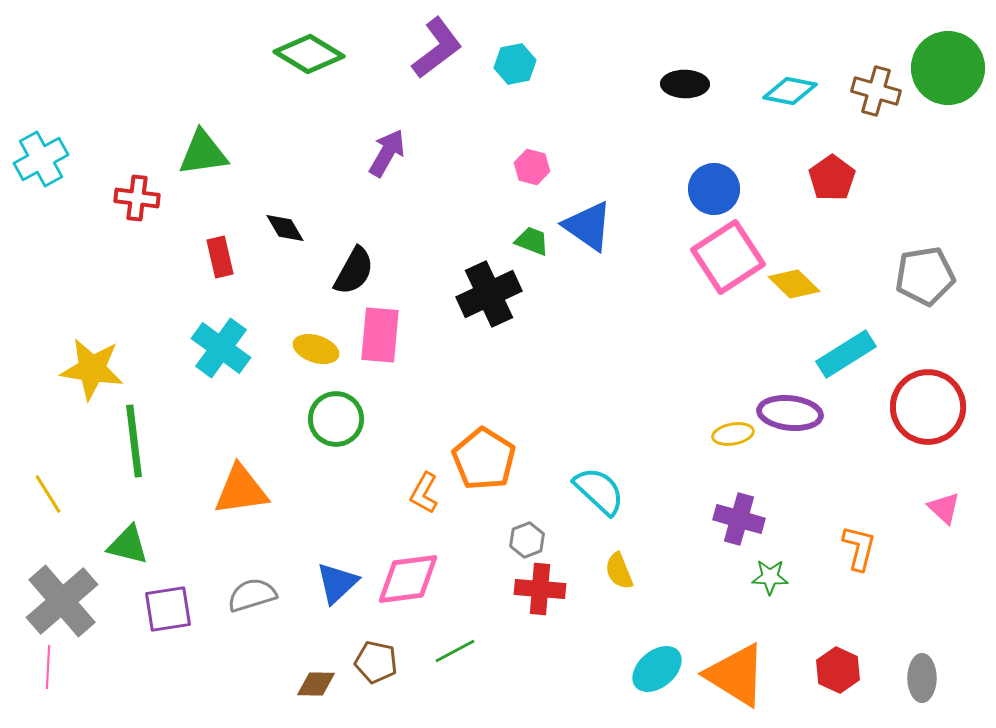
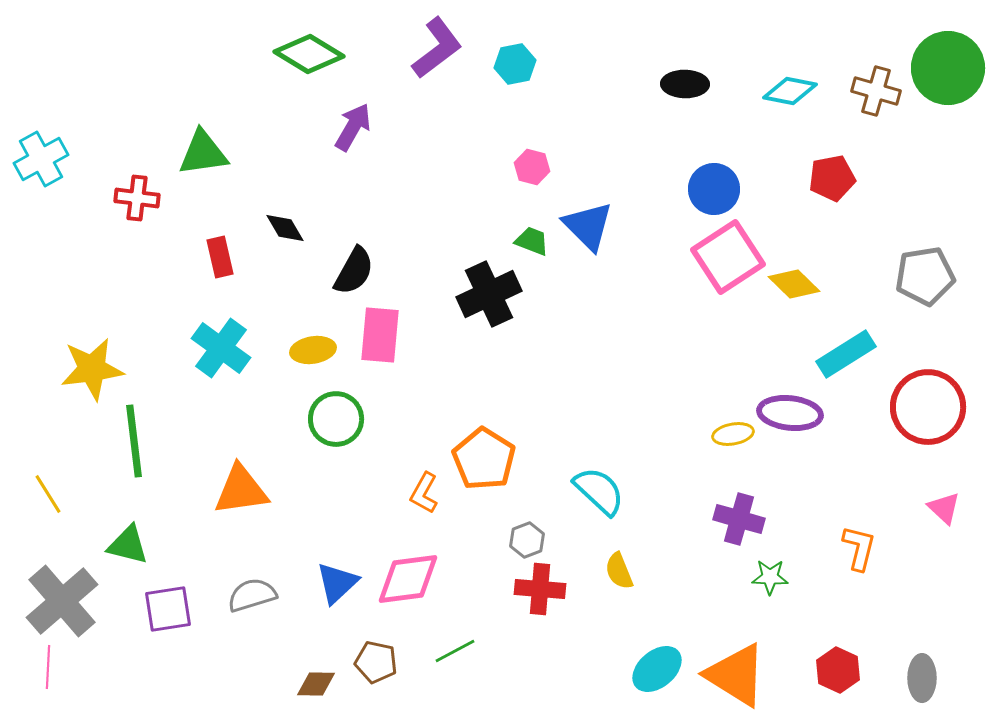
purple arrow at (387, 153): moved 34 px left, 26 px up
red pentagon at (832, 178): rotated 24 degrees clockwise
blue triangle at (588, 226): rotated 10 degrees clockwise
yellow ellipse at (316, 349): moved 3 px left, 1 px down; rotated 27 degrees counterclockwise
yellow star at (92, 369): rotated 16 degrees counterclockwise
